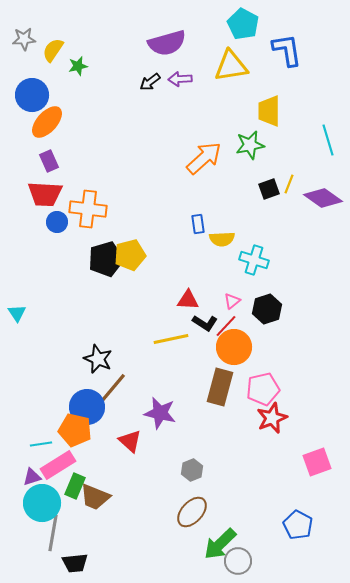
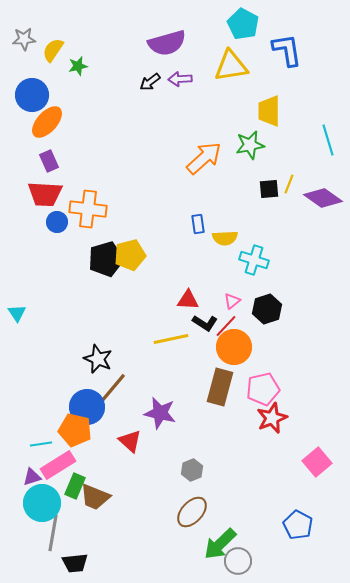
black square at (269, 189): rotated 15 degrees clockwise
yellow semicircle at (222, 239): moved 3 px right, 1 px up
pink square at (317, 462): rotated 20 degrees counterclockwise
